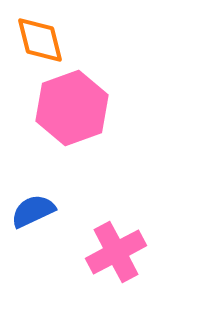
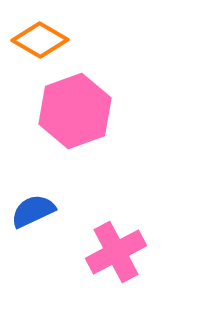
orange diamond: rotated 46 degrees counterclockwise
pink hexagon: moved 3 px right, 3 px down
